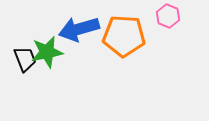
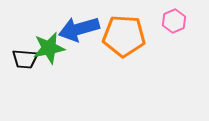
pink hexagon: moved 6 px right, 5 px down; rotated 15 degrees clockwise
green star: moved 2 px right, 4 px up
black trapezoid: rotated 116 degrees clockwise
